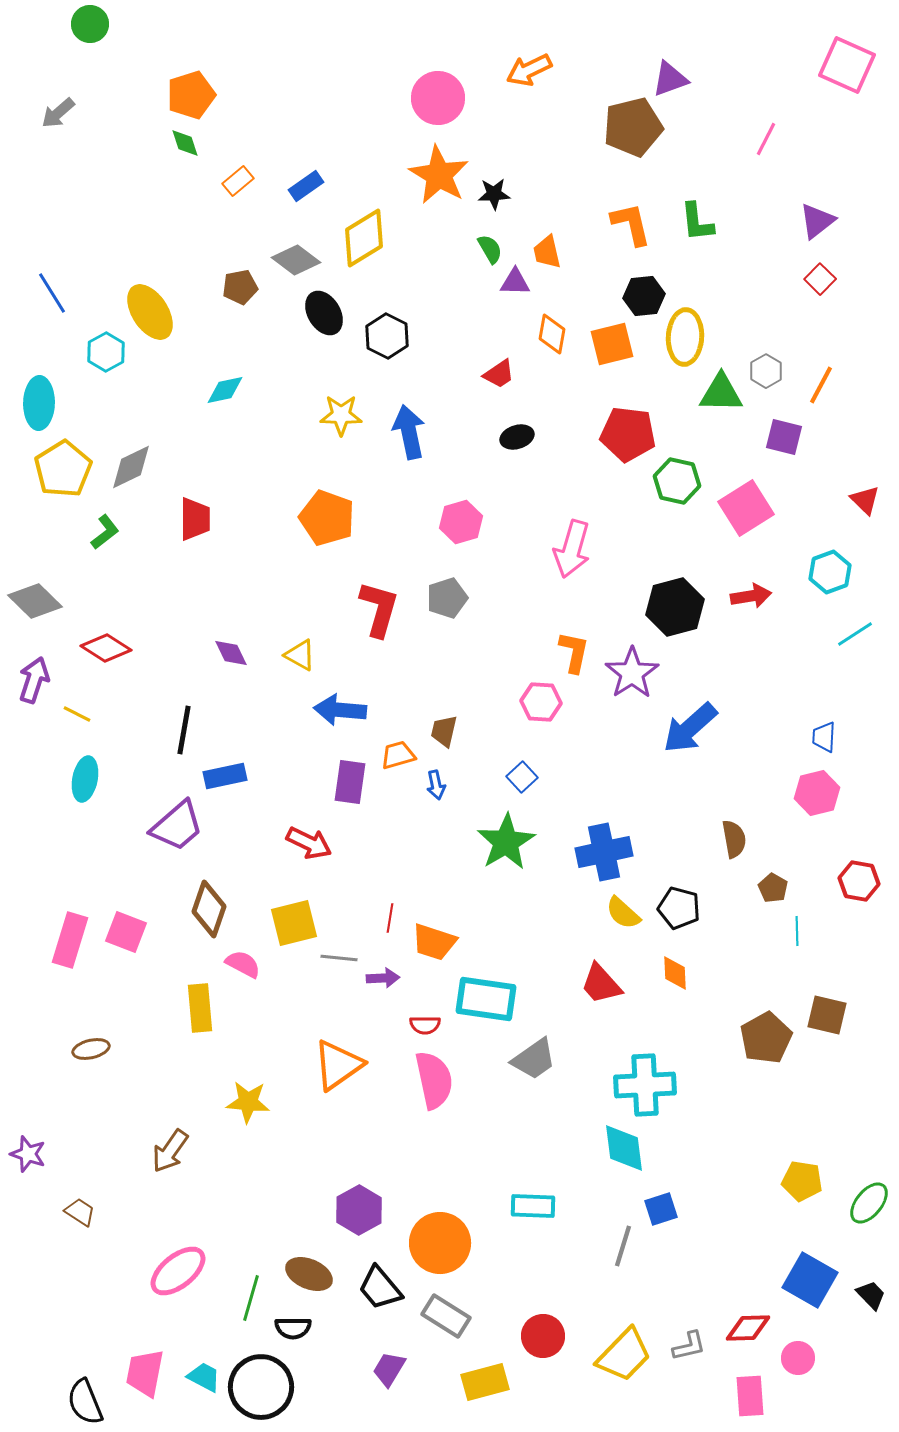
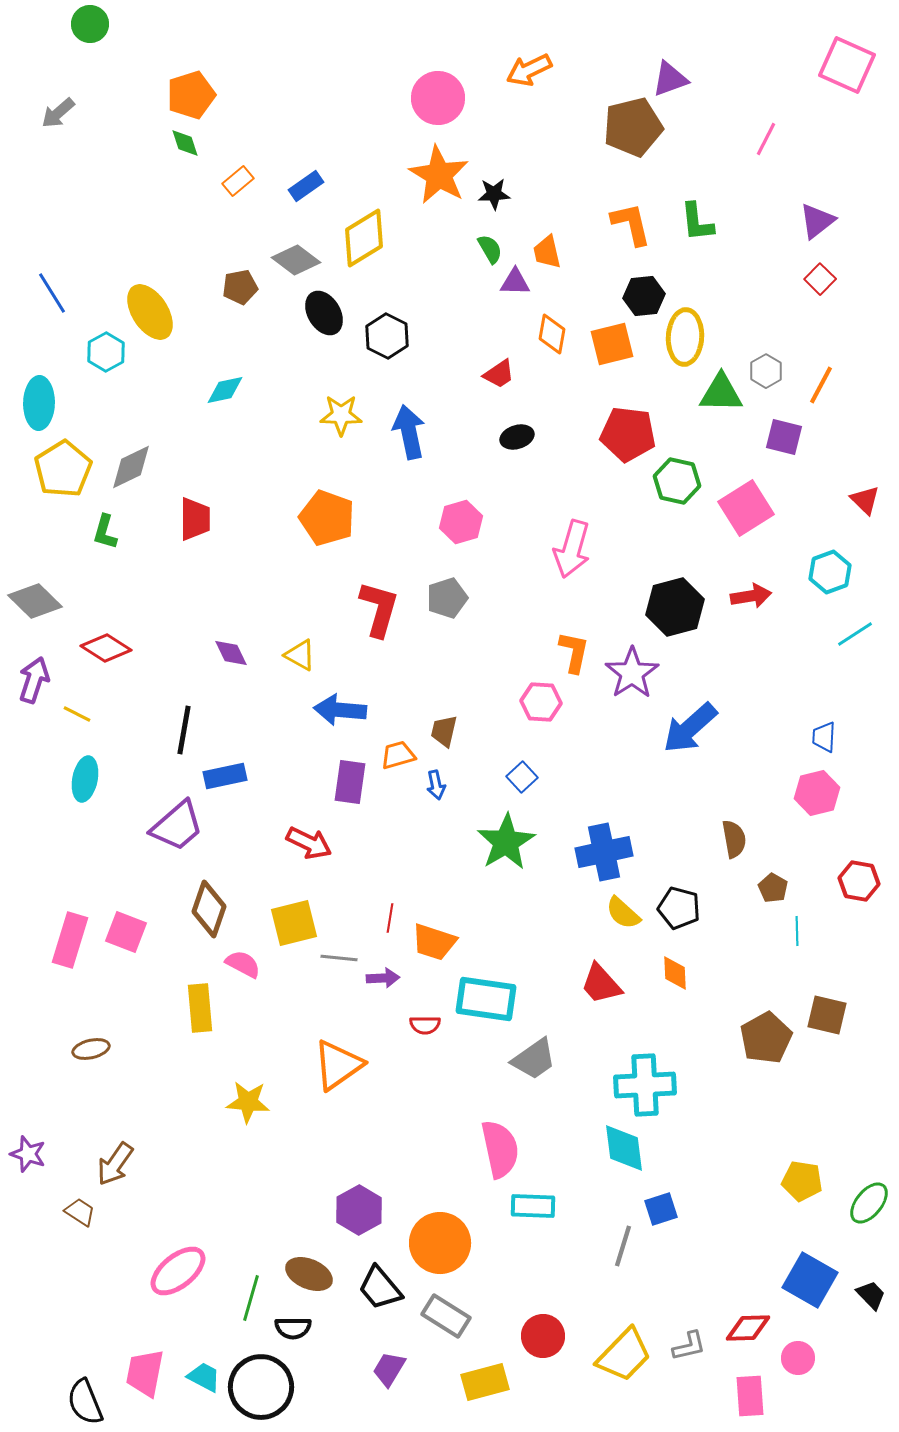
green L-shape at (105, 532): rotated 144 degrees clockwise
pink semicircle at (434, 1080): moved 66 px right, 69 px down
brown arrow at (170, 1151): moved 55 px left, 13 px down
